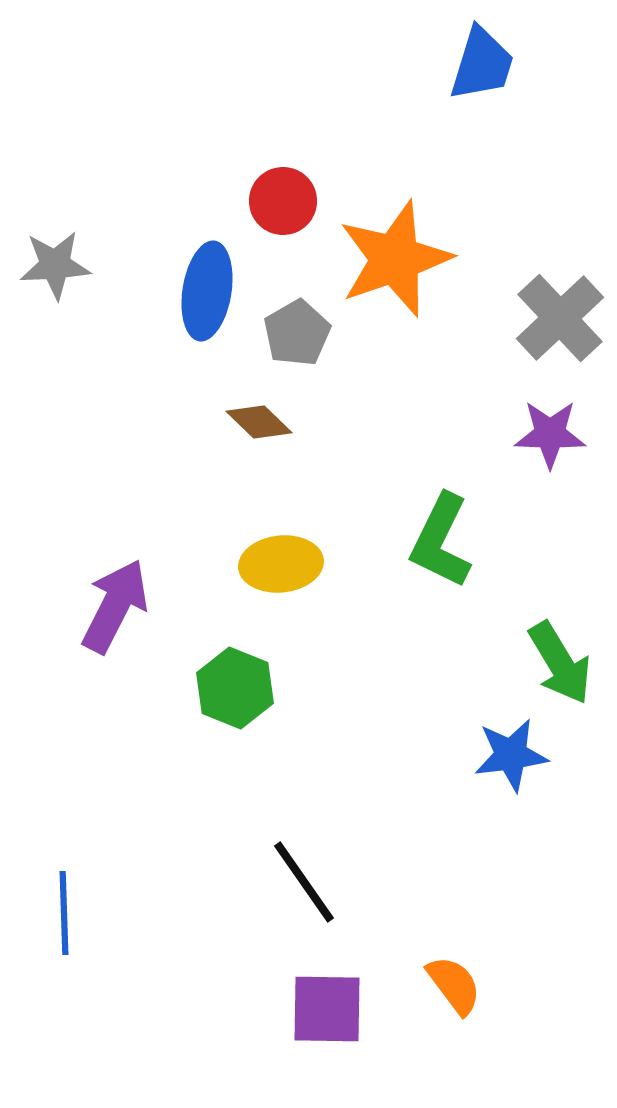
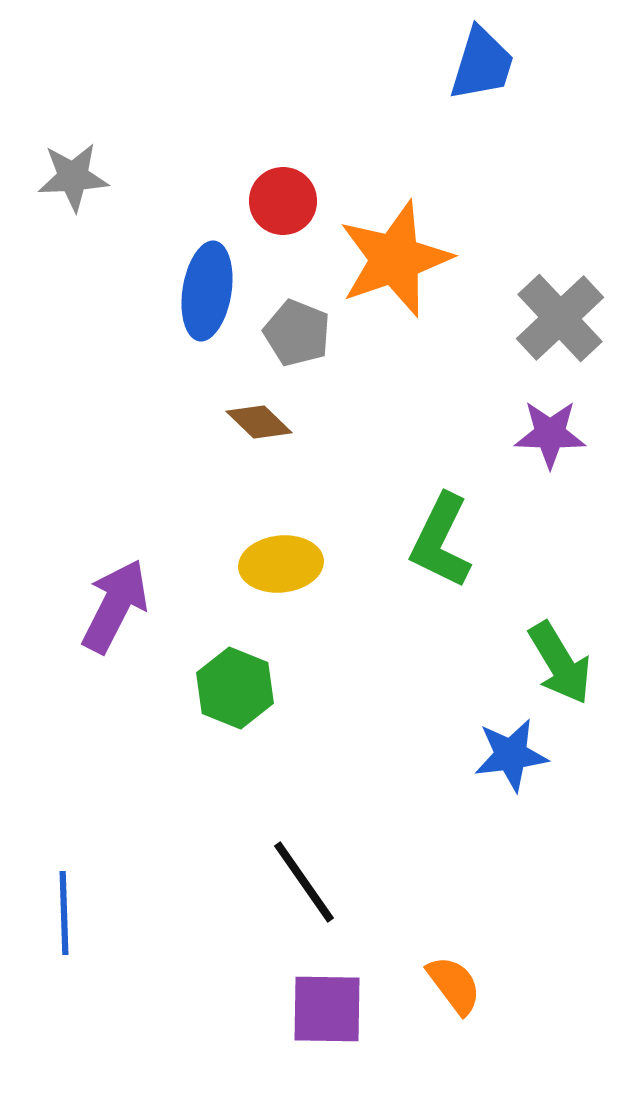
gray star: moved 18 px right, 88 px up
gray pentagon: rotated 20 degrees counterclockwise
